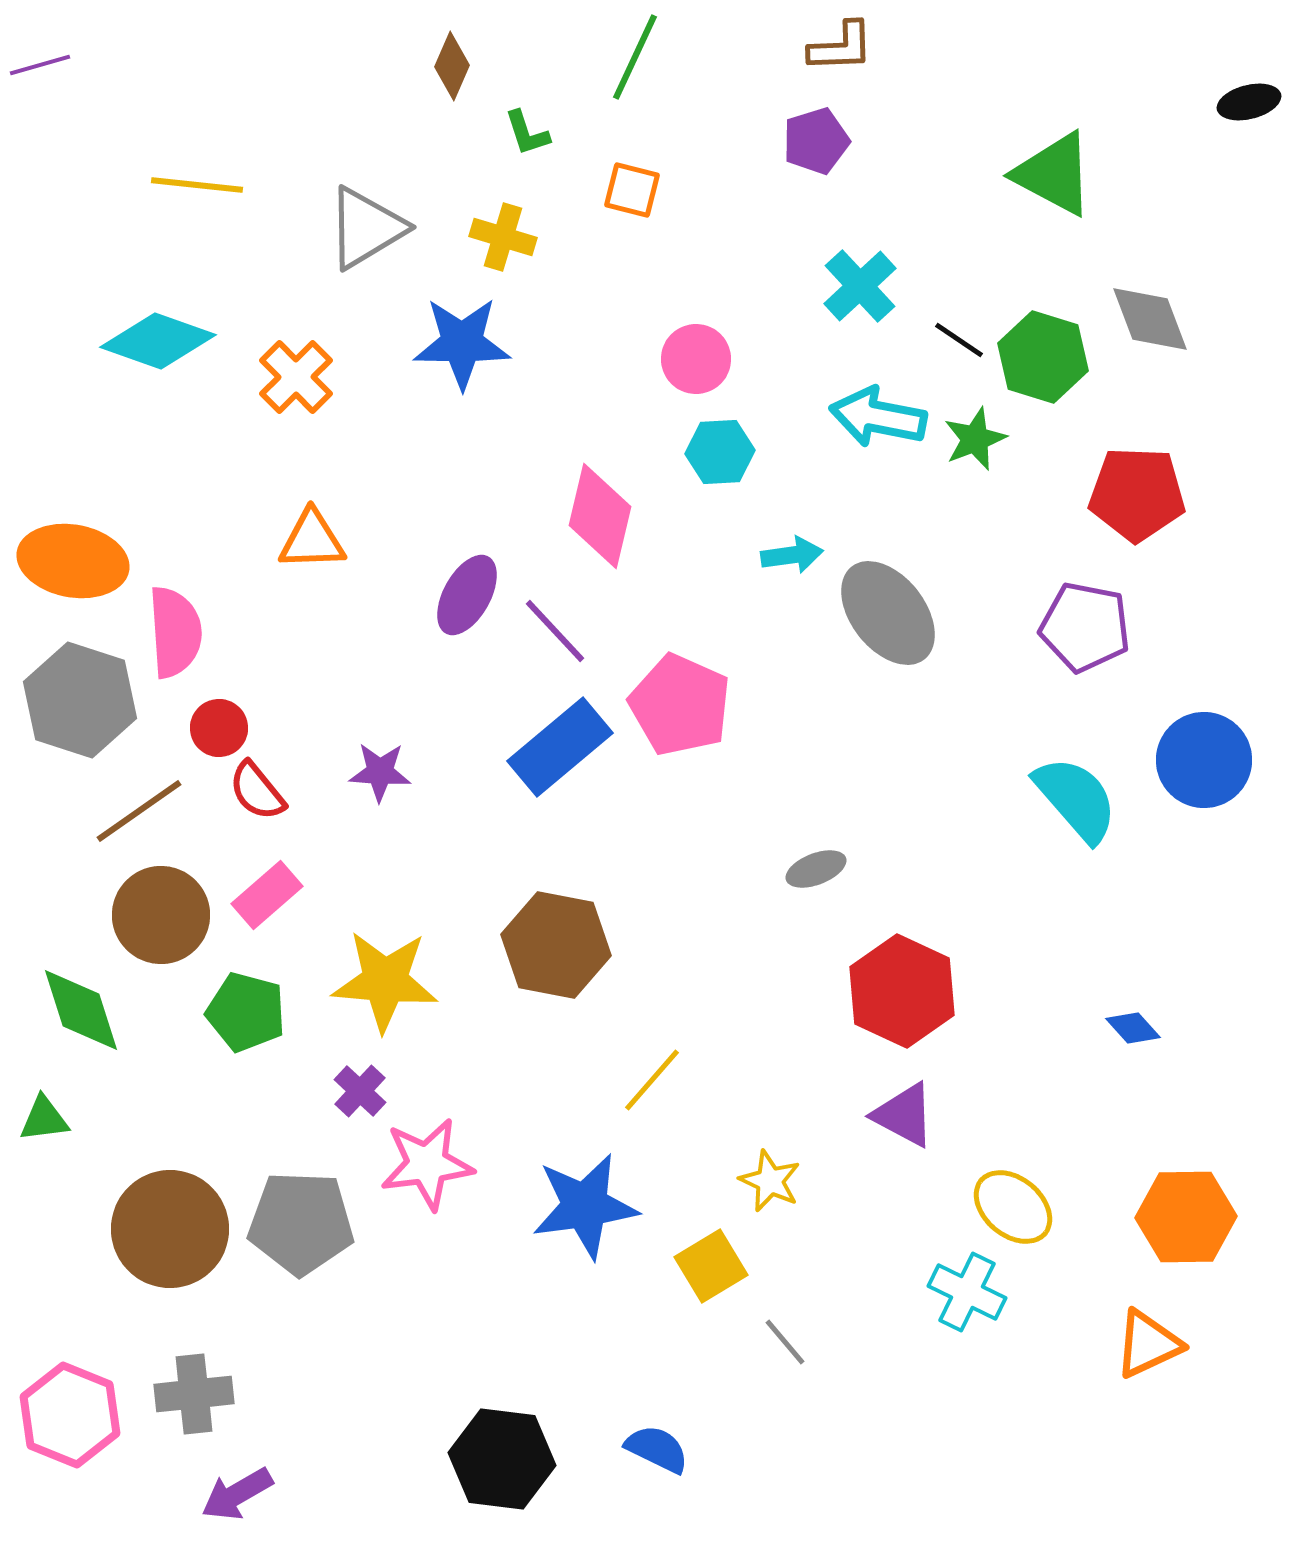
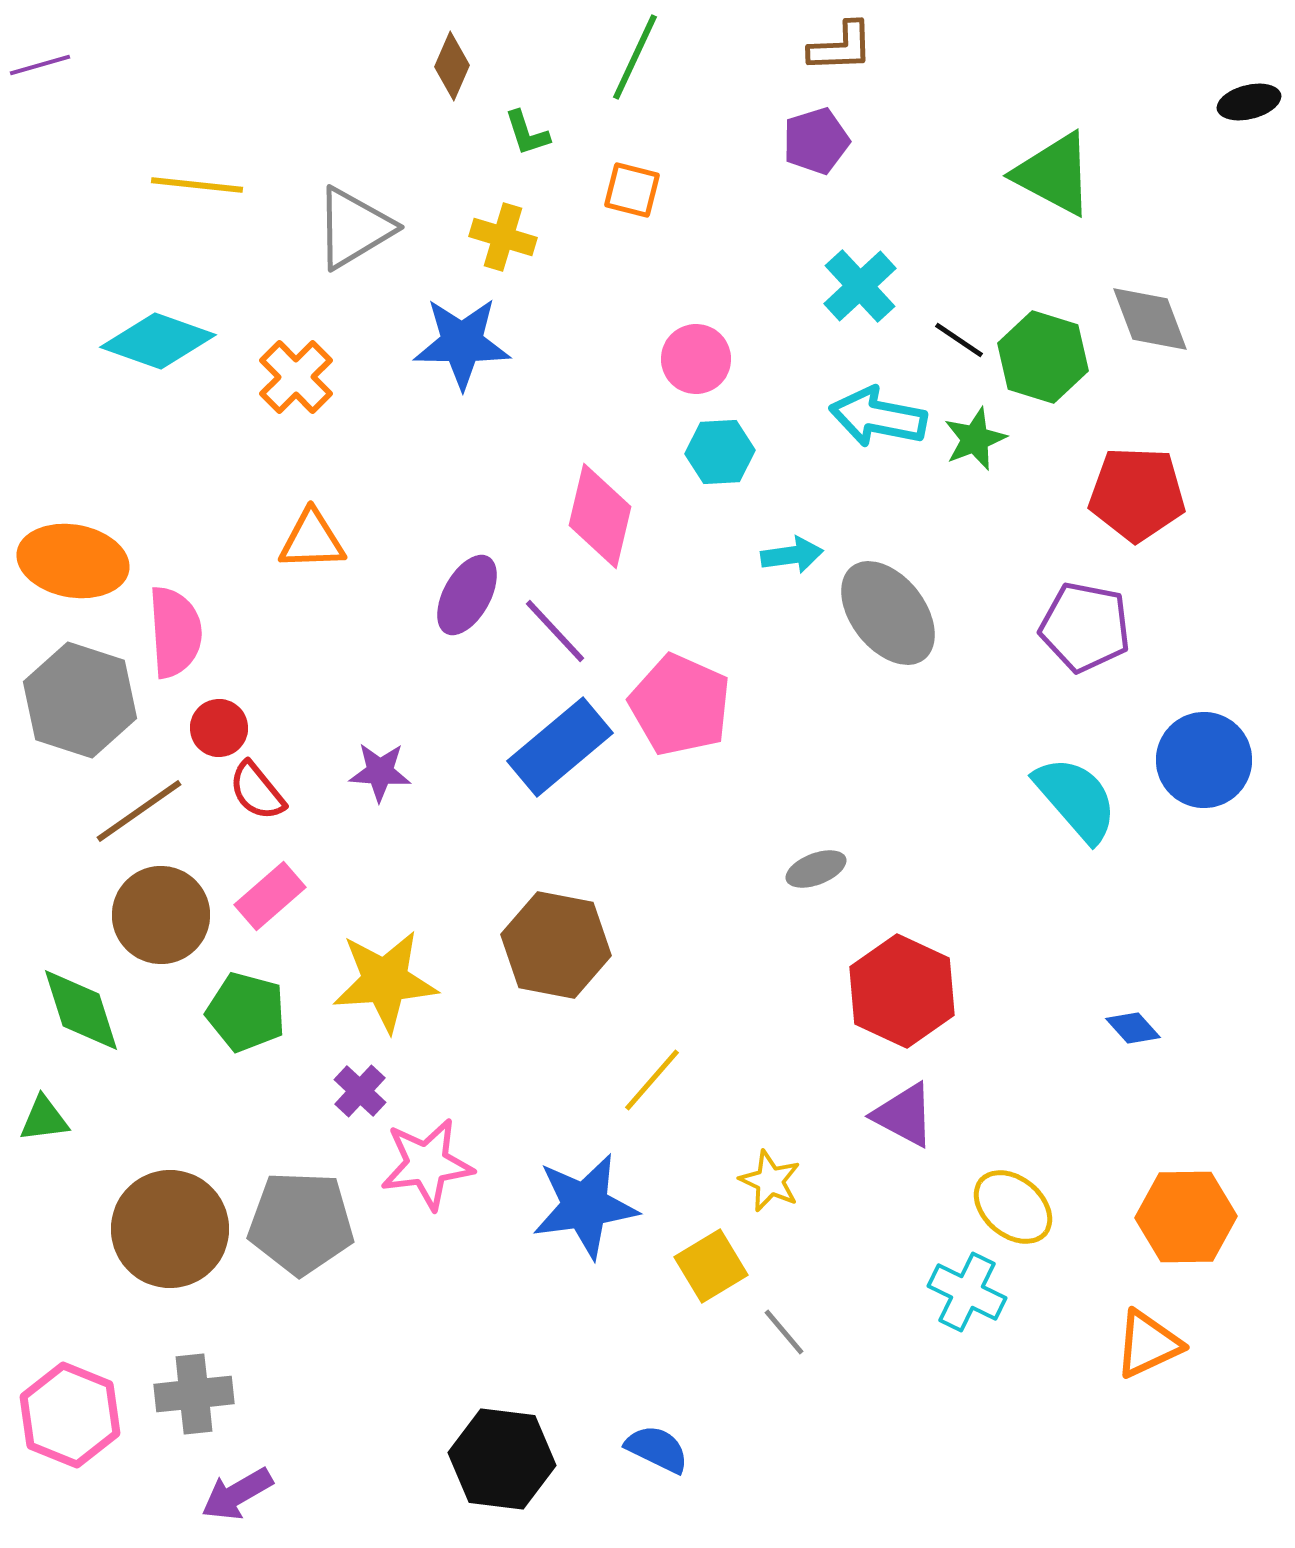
gray triangle at (366, 228): moved 12 px left
pink rectangle at (267, 895): moved 3 px right, 1 px down
yellow star at (385, 981): rotated 9 degrees counterclockwise
gray line at (785, 1342): moved 1 px left, 10 px up
